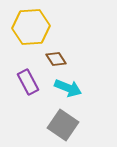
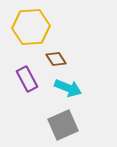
purple rectangle: moved 1 px left, 3 px up
gray square: rotated 32 degrees clockwise
